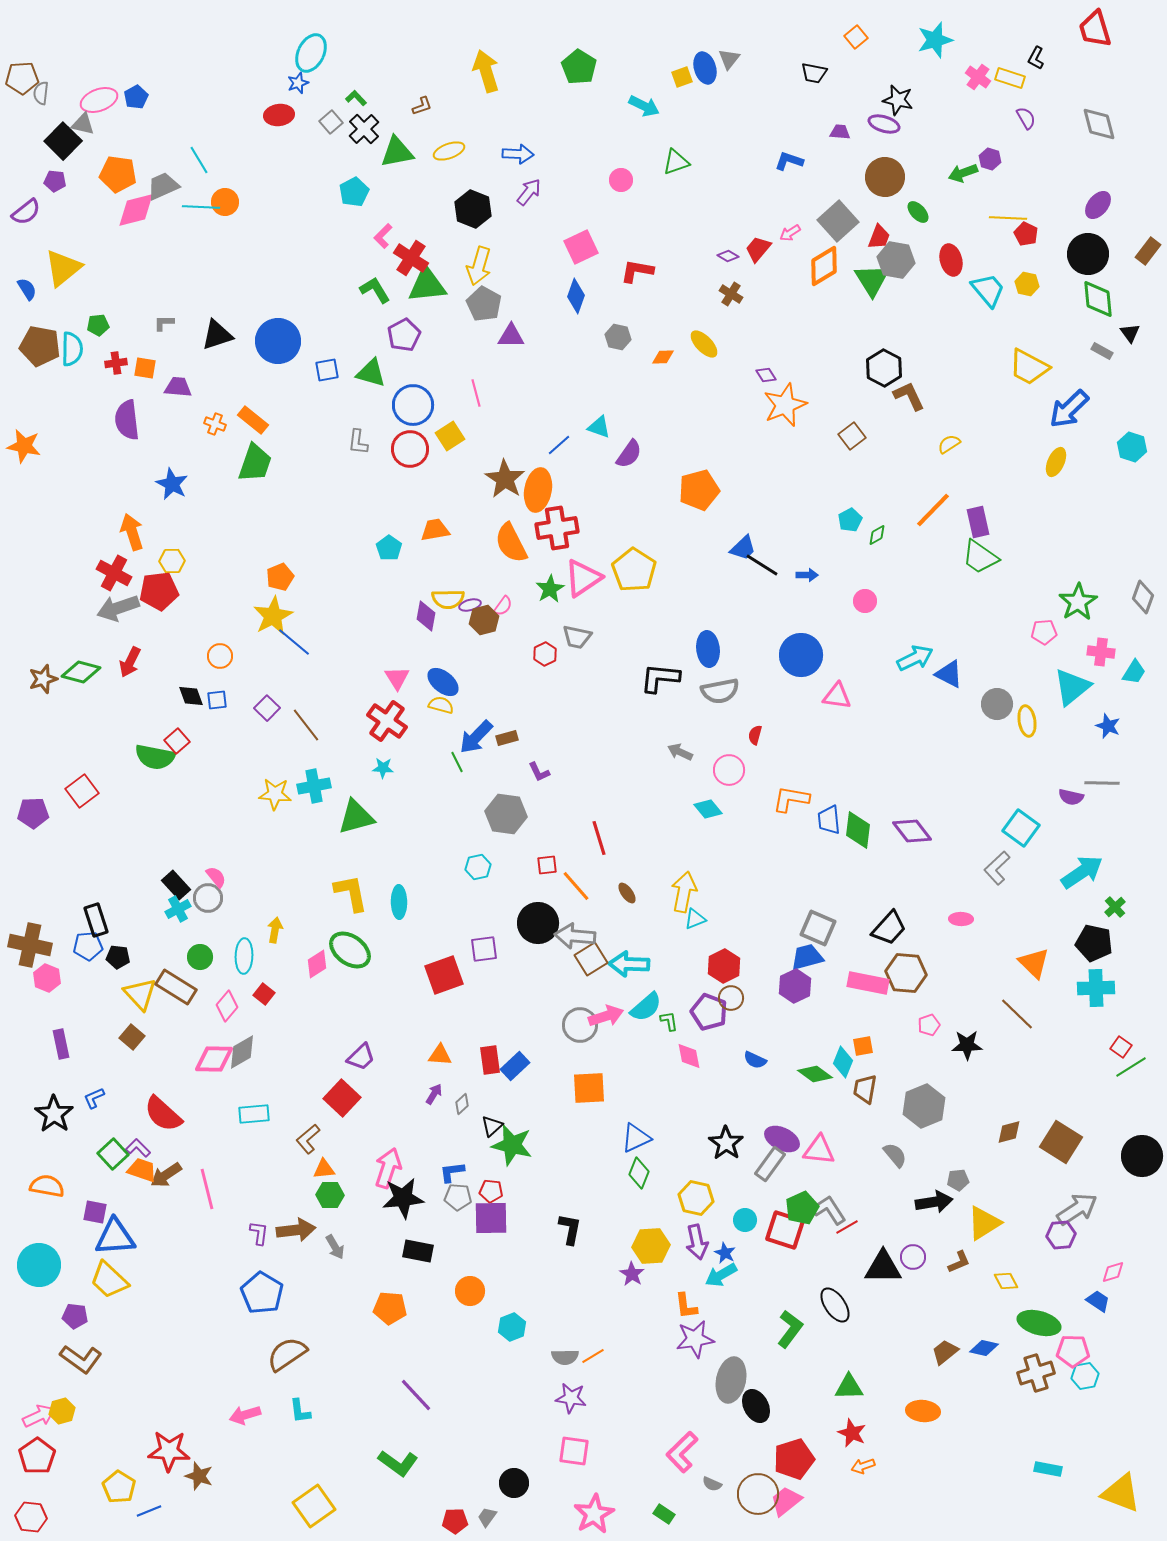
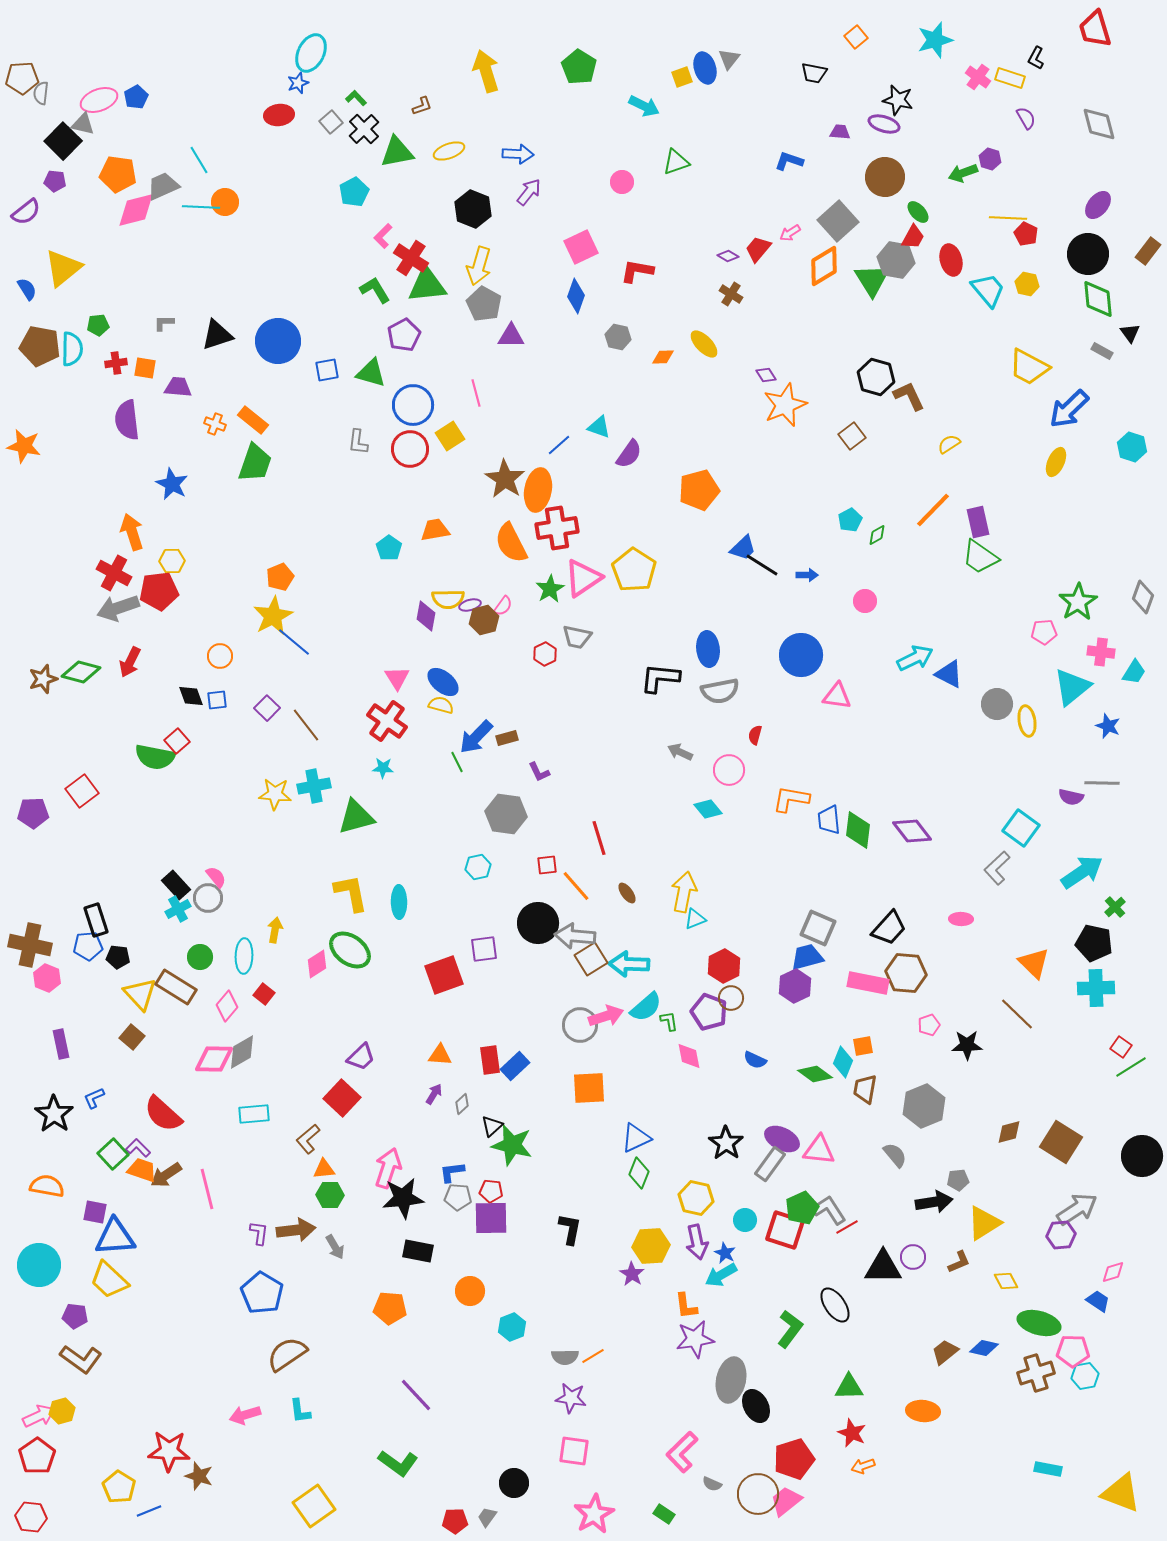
pink circle at (621, 180): moved 1 px right, 2 px down
red trapezoid at (879, 237): moved 34 px right; rotated 8 degrees clockwise
black hexagon at (884, 368): moved 8 px left, 9 px down; rotated 12 degrees counterclockwise
